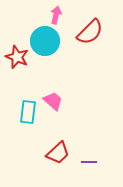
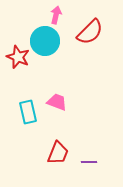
red star: moved 1 px right
pink trapezoid: moved 4 px right, 1 px down; rotated 20 degrees counterclockwise
cyan rectangle: rotated 20 degrees counterclockwise
red trapezoid: rotated 25 degrees counterclockwise
